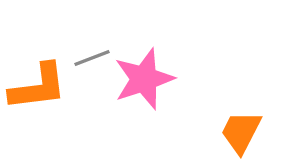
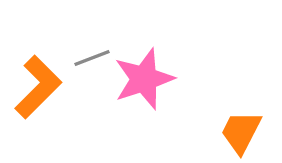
orange L-shape: rotated 38 degrees counterclockwise
